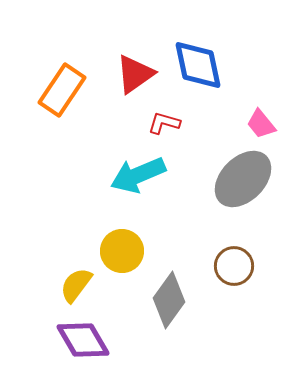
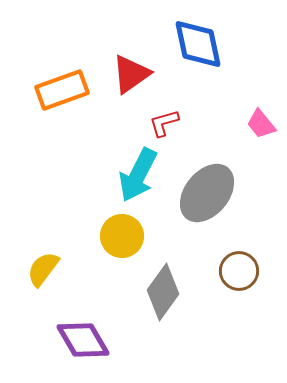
blue diamond: moved 21 px up
red triangle: moved 4 px left
orange rectangle: rotated 36 degrees clockwise
red L-shape: rotated 32 degrees counterclockwise
cyan arrow: rotated 40 degrees counterclockwise
gray ellipse: moved 36 px left, 14 px down; rotated 6 degrees counterclockwise
yellow circle: moved 15 px up
brown circle: moved 5 px right, 5 px down
yellow semicircle: moved 33 px left, 16 px up
gray diamond: moved 6 px left, 8 px up
